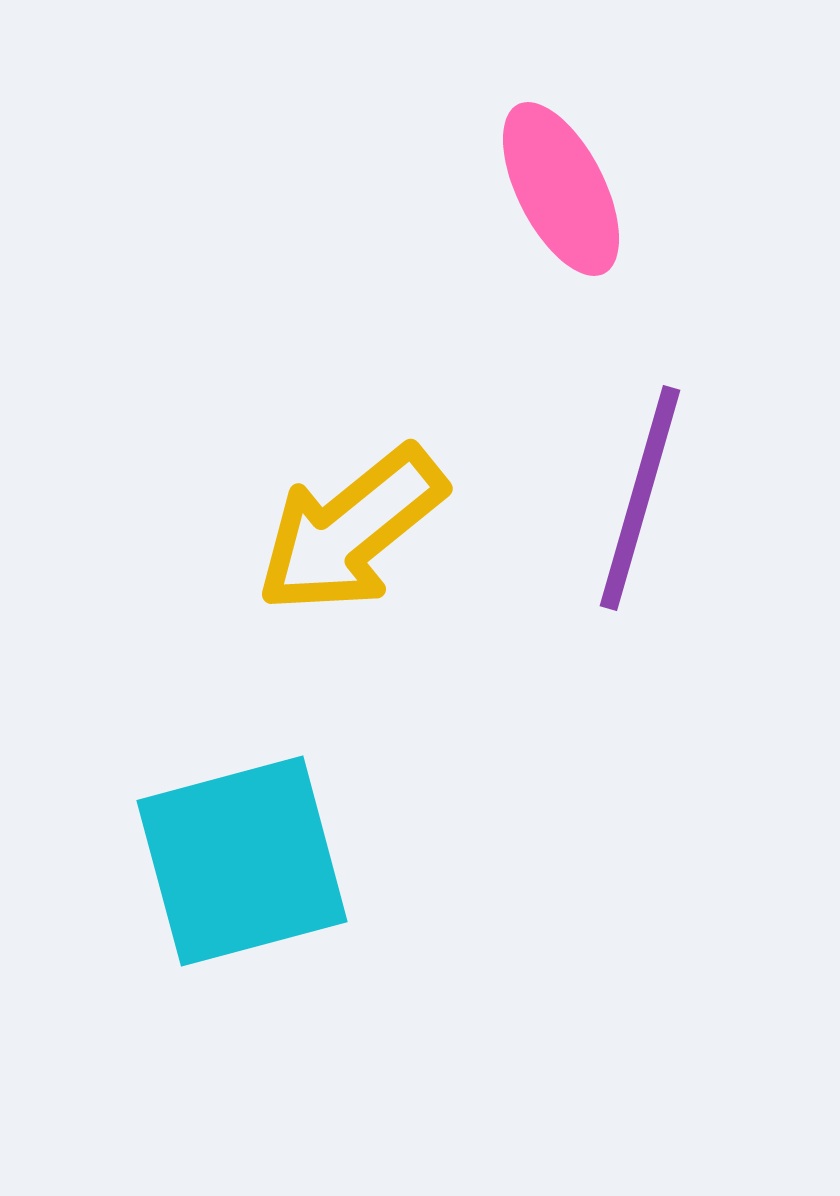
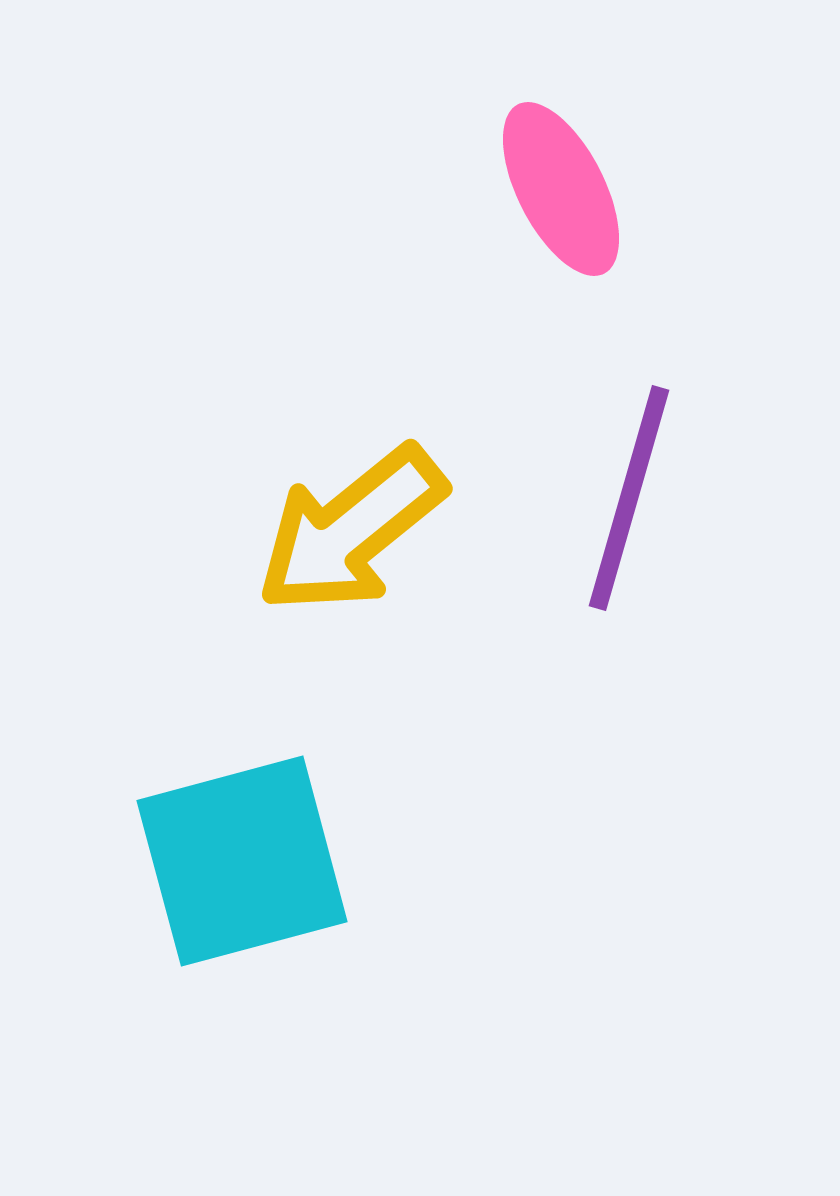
purple line: moved 11 px left
